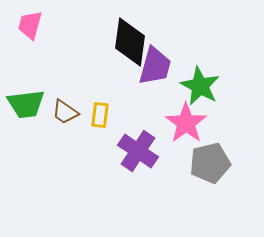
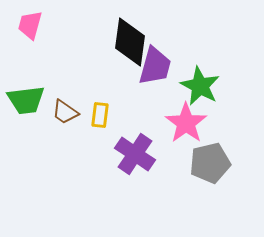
green trapezoid: moved 4 px up
purple cross: moved 3 px left, 3 px down
